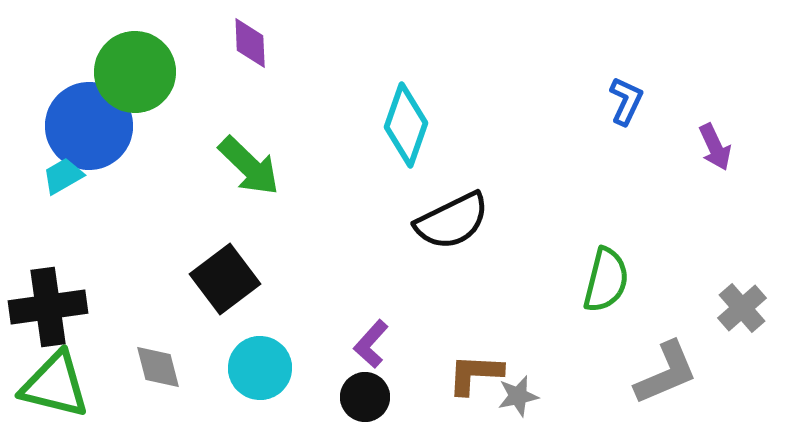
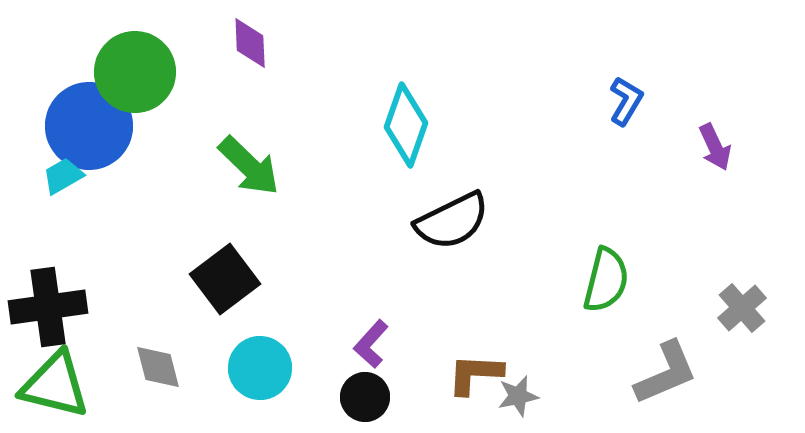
blue L-shape: rotated 6 degrees clockwise
